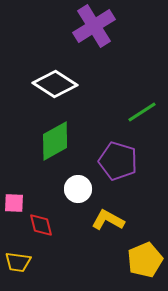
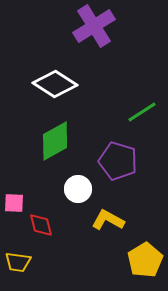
yellow pentagon: rotated 8 degrees counterclockwise
